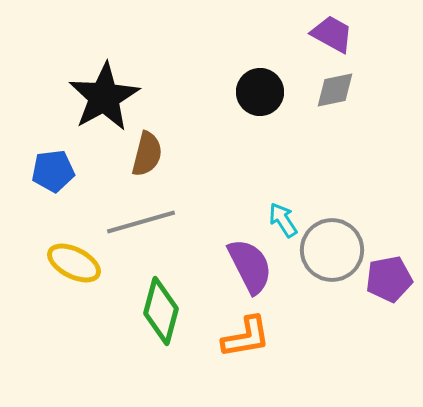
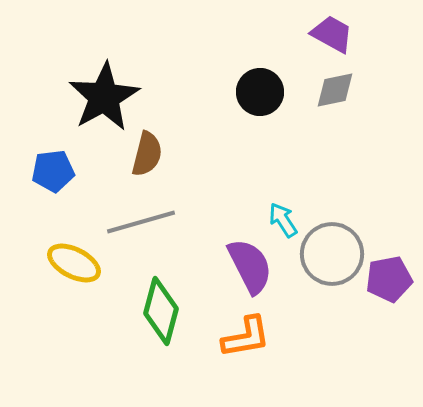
gray circle: moved 4 px down
